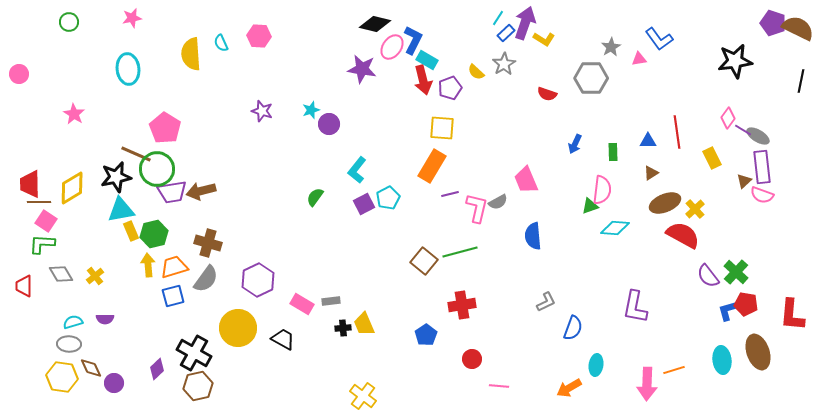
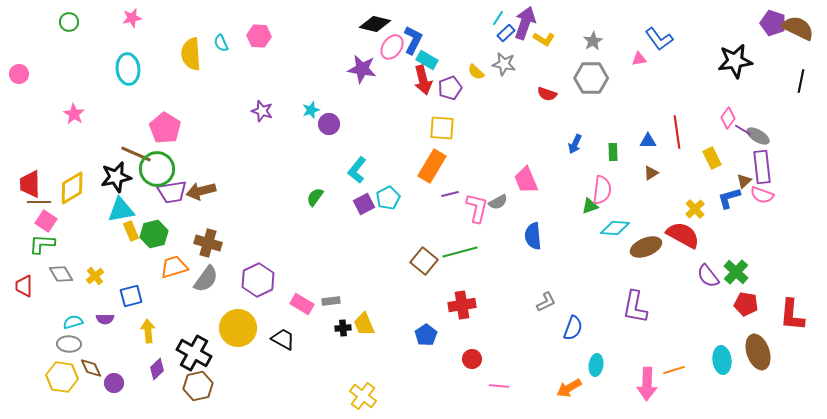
gray star at (611, 47): moved 18 px left, 6 px up
gray star at (504, 64): rotated 30 degrees counterclockwise
brown ellipse at (665, 203): moved 19 px left, 44 px down
yellow arrow at (148, 265): moved 66 px down
blue square at (173, 296): moved 42 px left
blue L-shape at (729, 310): moved 112 px up
